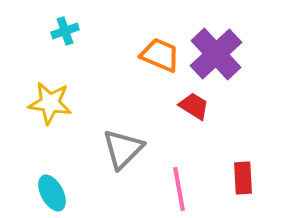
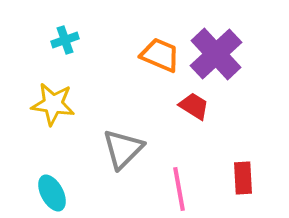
cyan cross: moved 9 px down
yellow star: moved 3 px right, 1 px down
